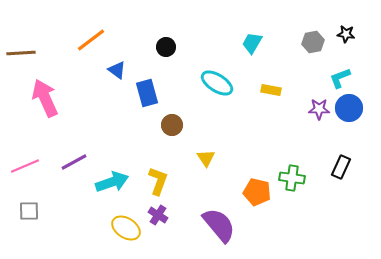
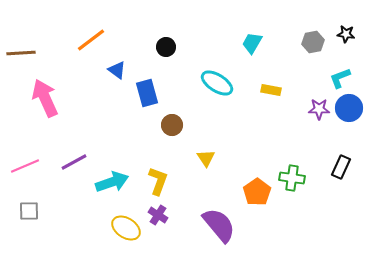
orange pentagon: rotated 24 degrees clockwise
